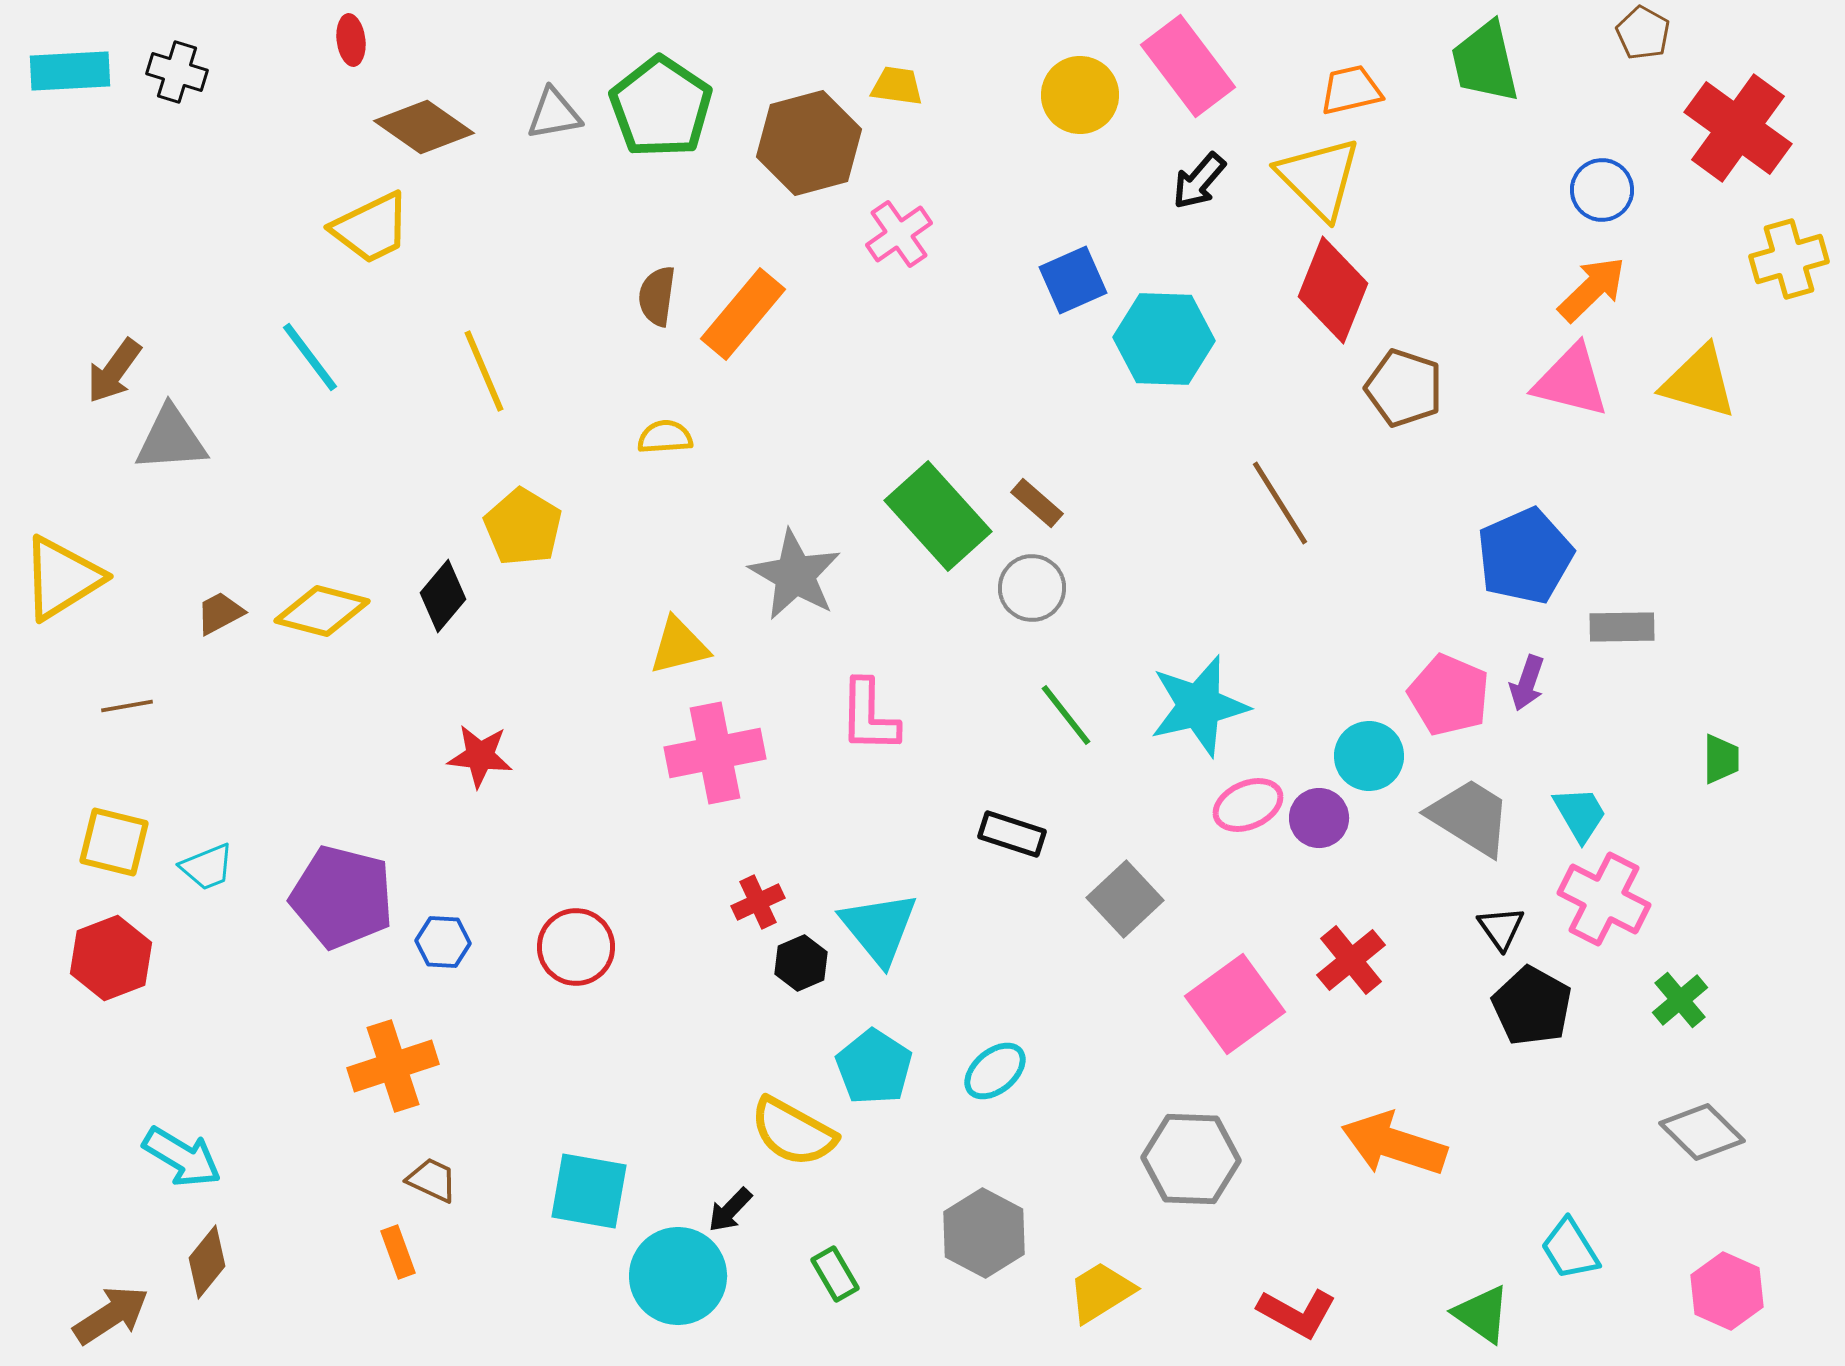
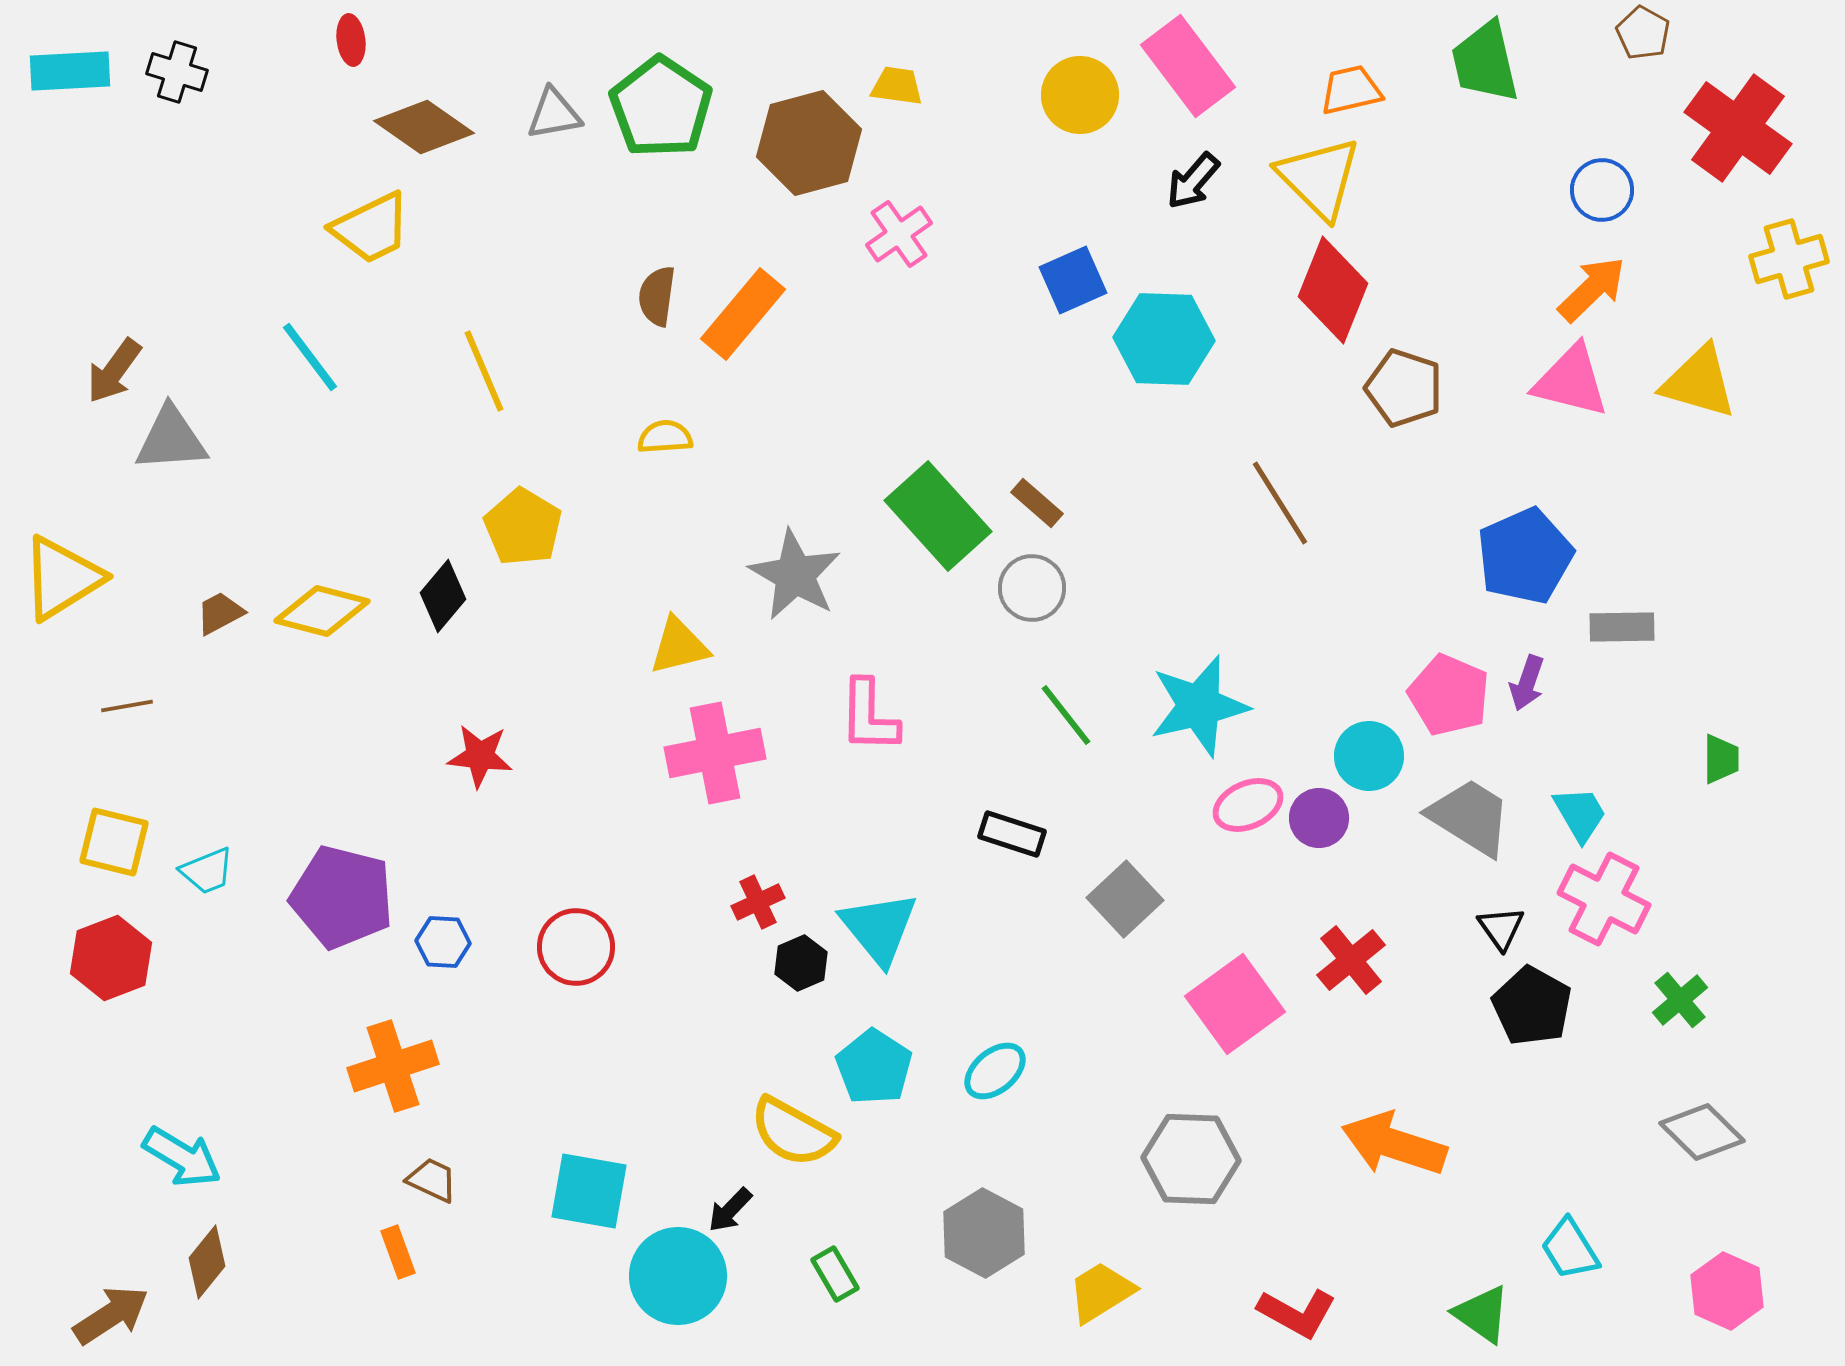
black arrow at (1199, 181): moved 6 px left
cyan trapezoid at (207, 867): moved 4 px down
